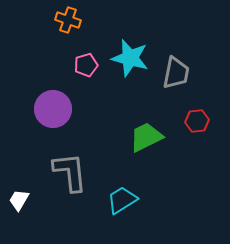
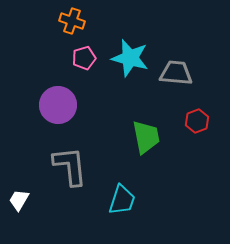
orange cross: moved 4 px right, 1 px down
pink pentagon: moved 2 px left, 7 px up
gray trapezoid: rotated 96 degrees counterclockwise
purple circle: moved 5 px right, 4 px up
red hexagon: rotated 15 degrees counterclockwise
green trapezoid: rotated 105 degrees clockwise
gray L-shape: moved 6 px up
cyan trapezoid: rotated 140 degrees clockwise
